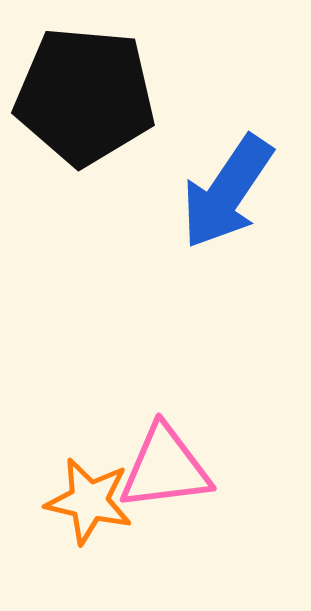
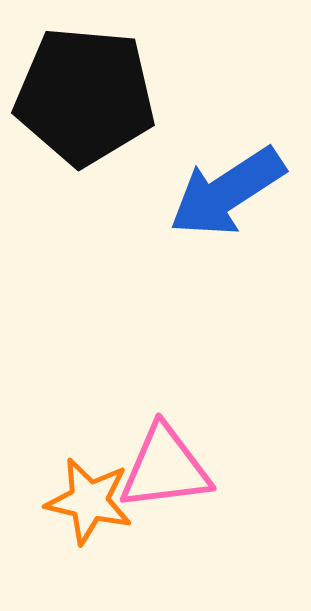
blue arrow: rotated 23 degrees clockwise
